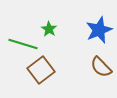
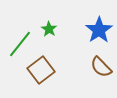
blue star: rotated 12 degrees counterclockwise
green line: moved 3 px left; rotated 68 degrees counterclockwise
